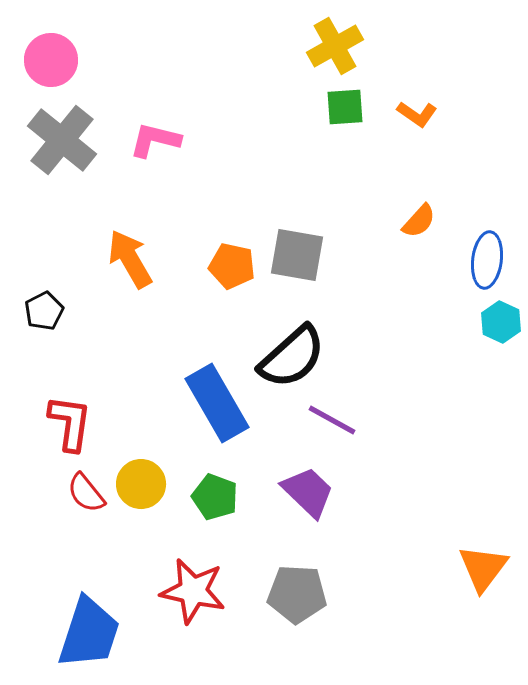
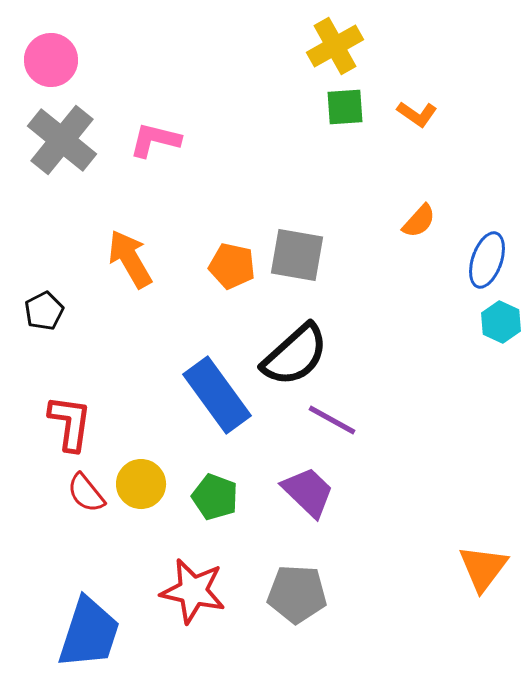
blue ellipse: rotated 12 degrees clockwise
black semicircle: moved 3 px right, 2 px up
blue rectangle: moved 8 px up; rotated 6 degrees counterclockwise
